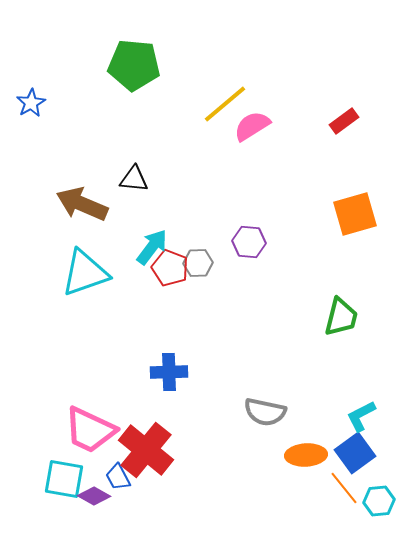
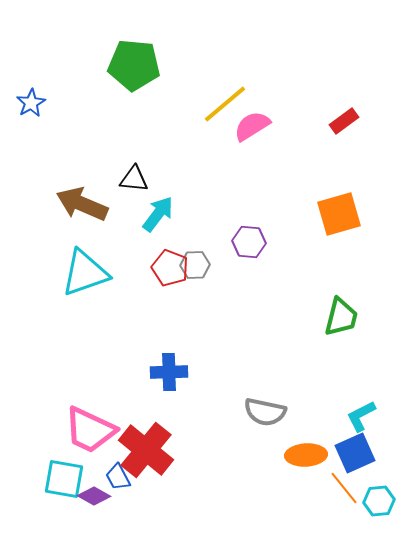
orange square: moved 16 px left
cyan arrow: moved 6 px right, 33 px up
gray hexagon: moved 3 px left, 2 px down
blue square: rotated 12 degrees clockwise
